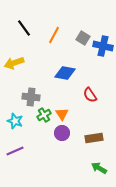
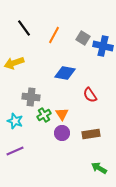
brown rectangle: moved 3 px left, 4 px up
